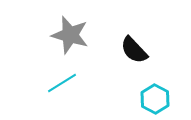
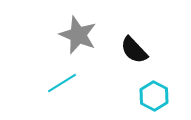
gray star: moved 8 px right; rotated 6 degrees clockwise
cyan hexagon: moved 1 px left, 3 px up
